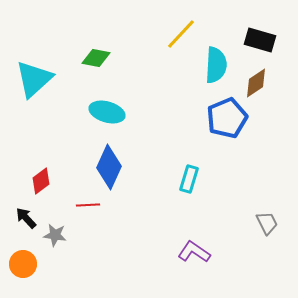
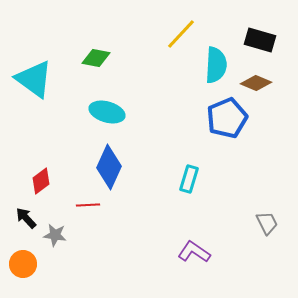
cyan triangle: rotated 42 degrees counterclockwise
brown diamond: rotated 56 degrees clockwise
